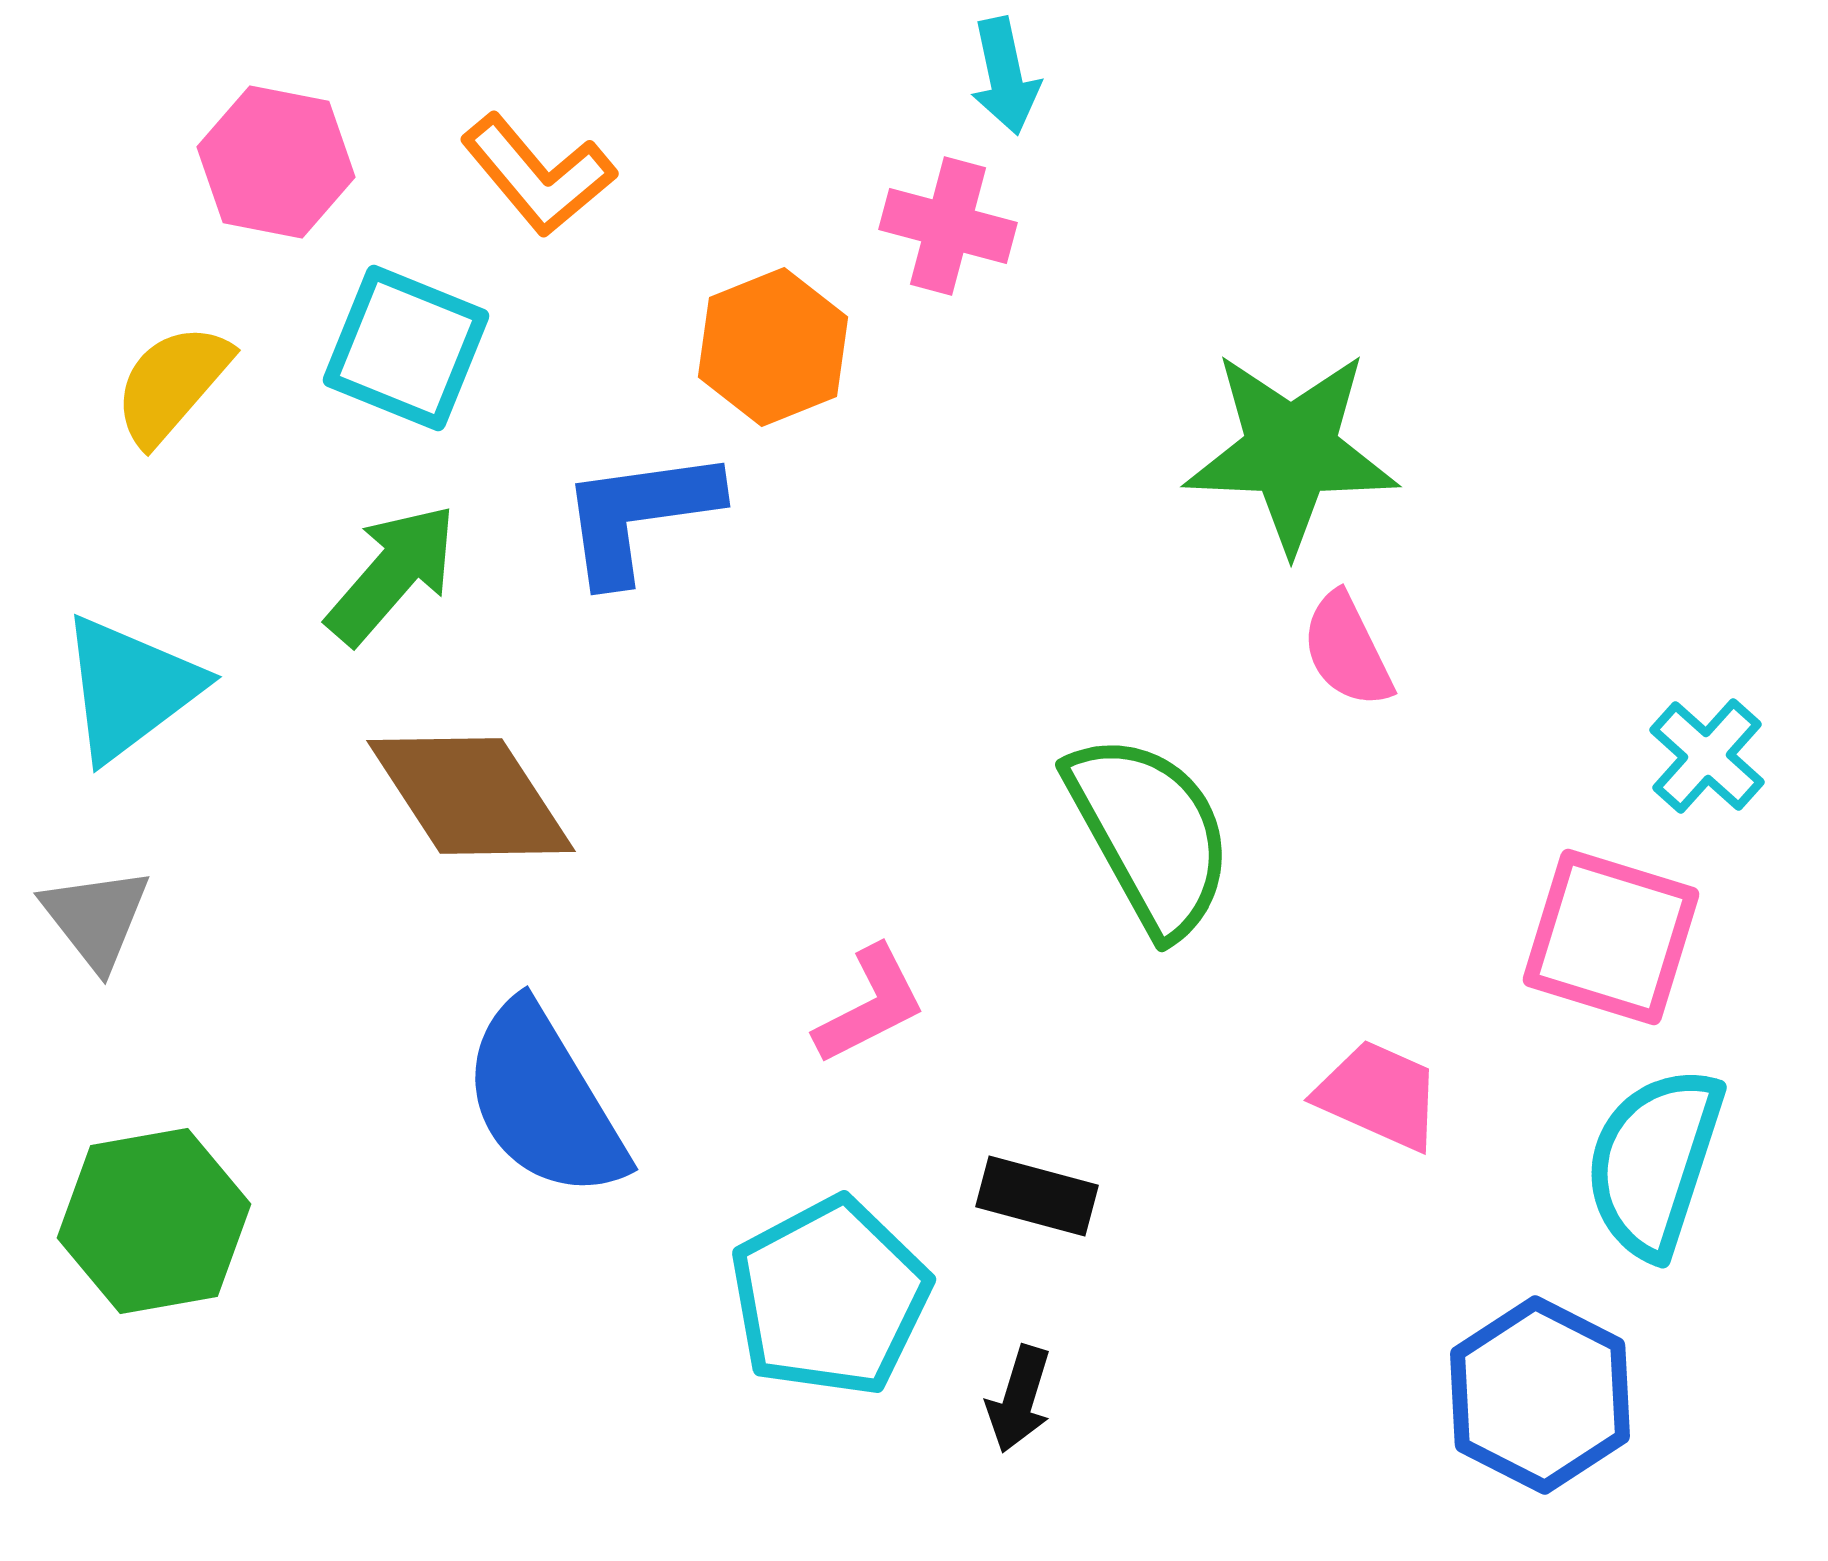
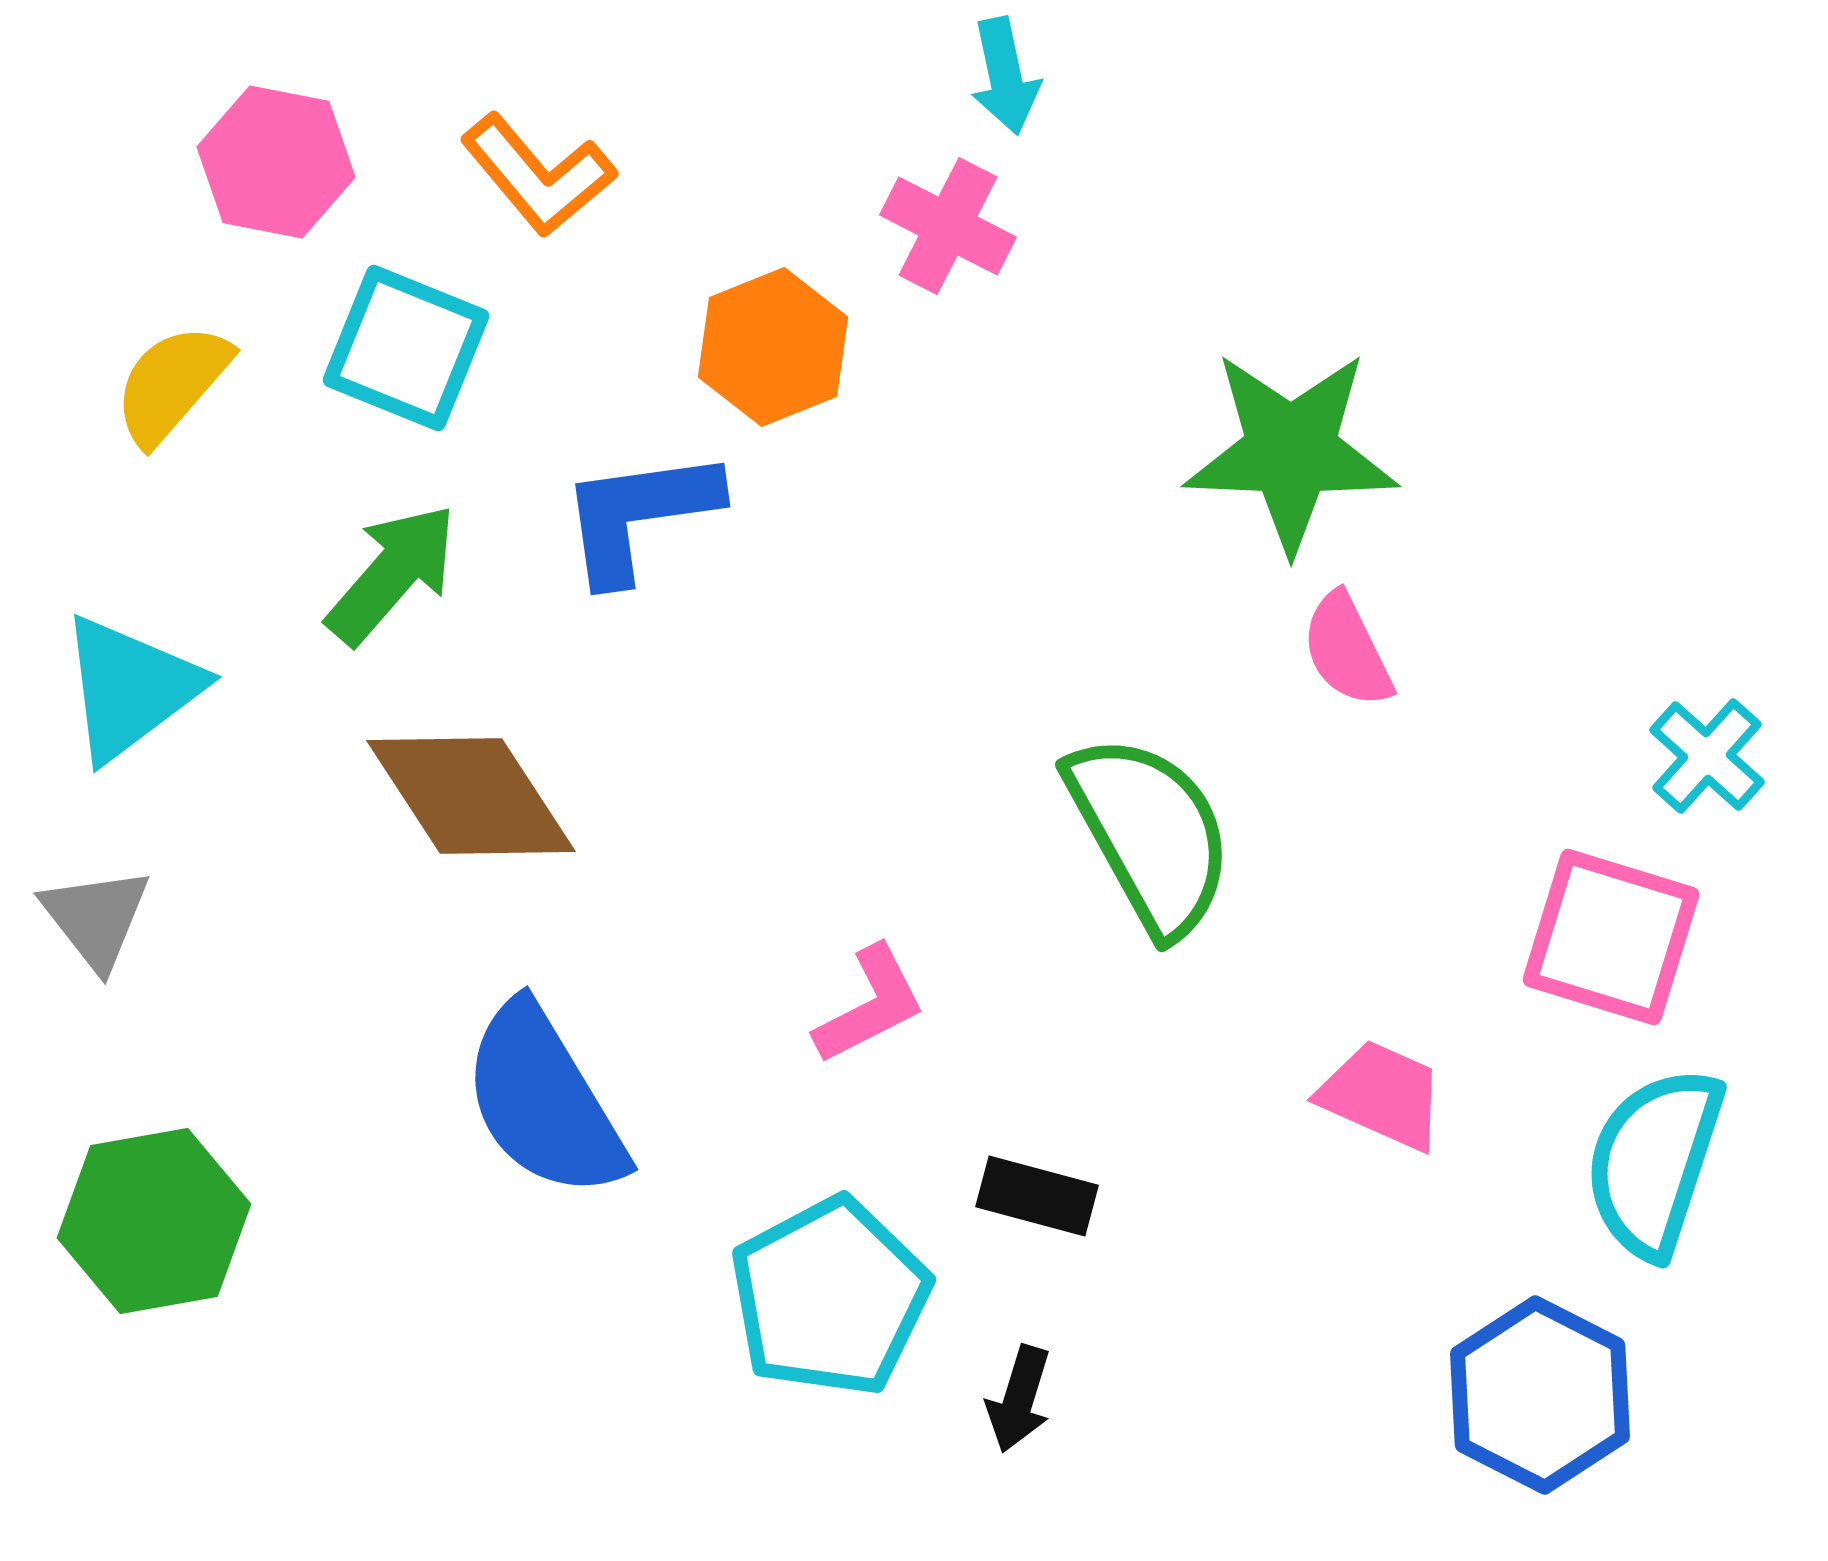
pink cross: rotated 12 degrees clockwise
pink trapezoid: moved 3 px right
